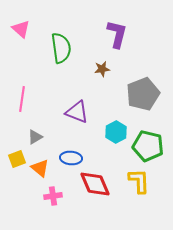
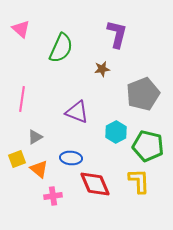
green semicircle: rotated 32 degrees clockwise
orange triangle: moved 1 px left, 1 px down
